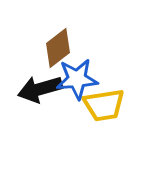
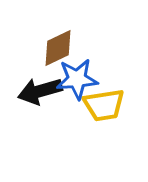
brown diamond: rotated 12 degrees clockwise
black arrow: moved 2 px down
